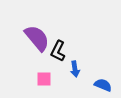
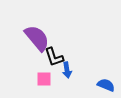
black L-shape: moved 4 px left, 6 px down; rotated 45 degrees counterclockwise
blue arrow: moved 8 px left, 1 px down
blue semicircle: moved 3 px right
